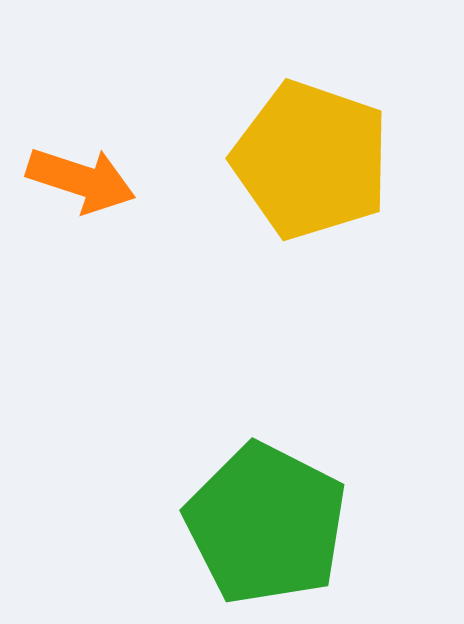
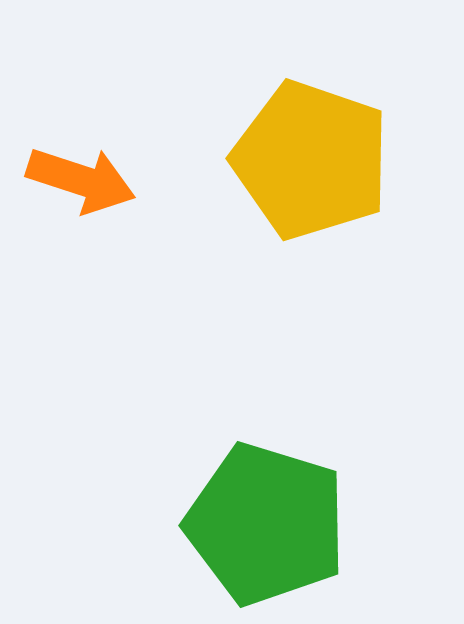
green pentagon: rotated 10 degrees counterclockwise
